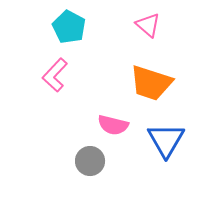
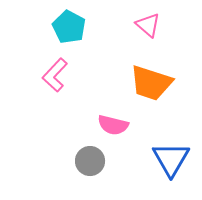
blue triangle: moved 5 px right, 19 px down
